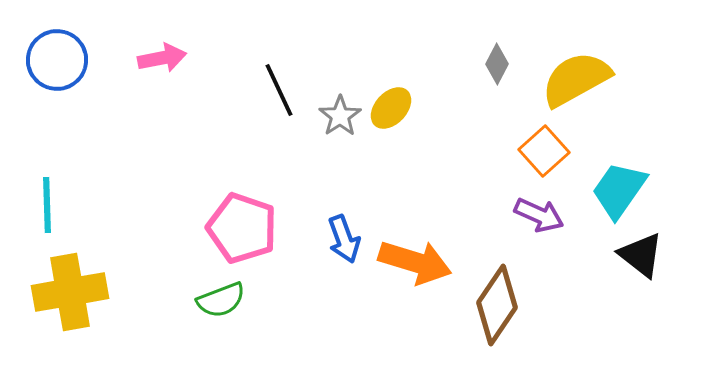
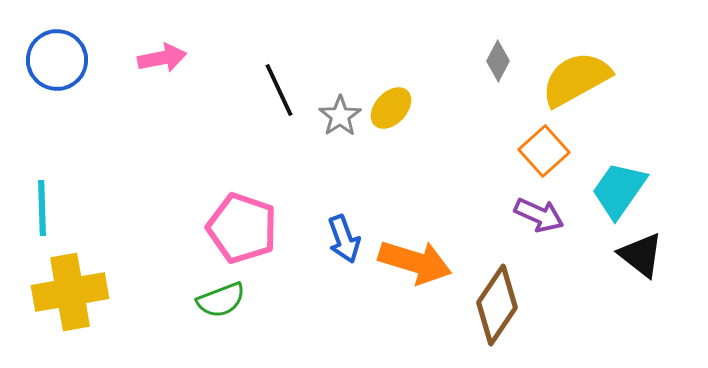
gray diamond: moved 1 px right, 3 px up
cyan line: moved 5 px left, 3 px down
